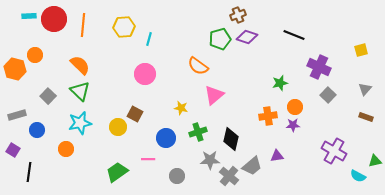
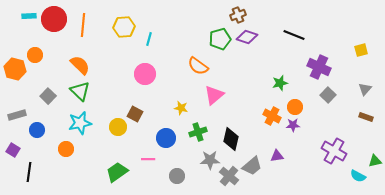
orange cross at (268, 116): moved 4 px right; rotated 36 degrees clockwise
